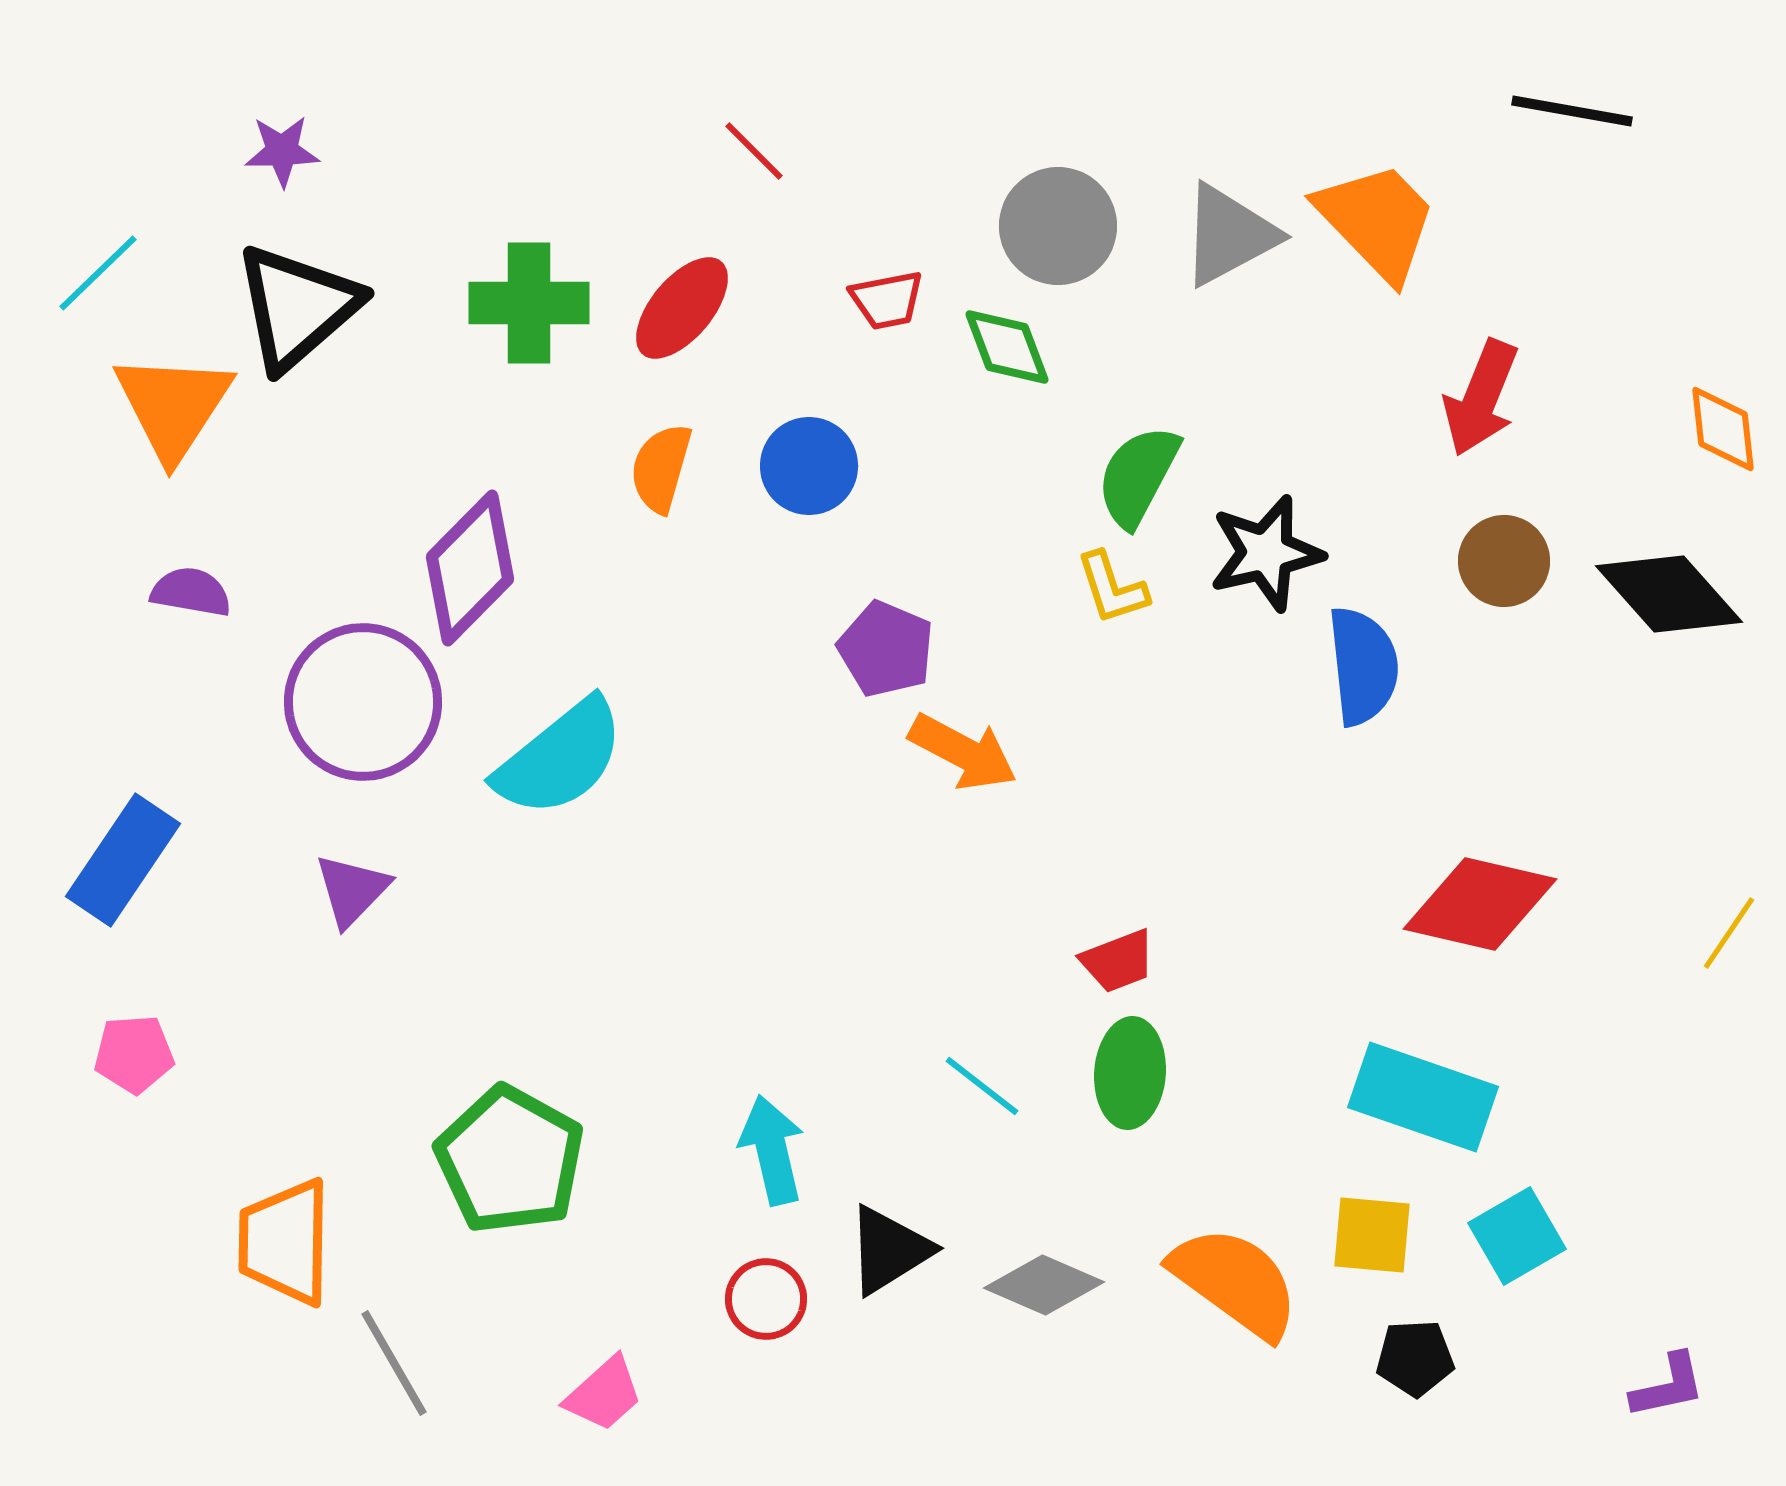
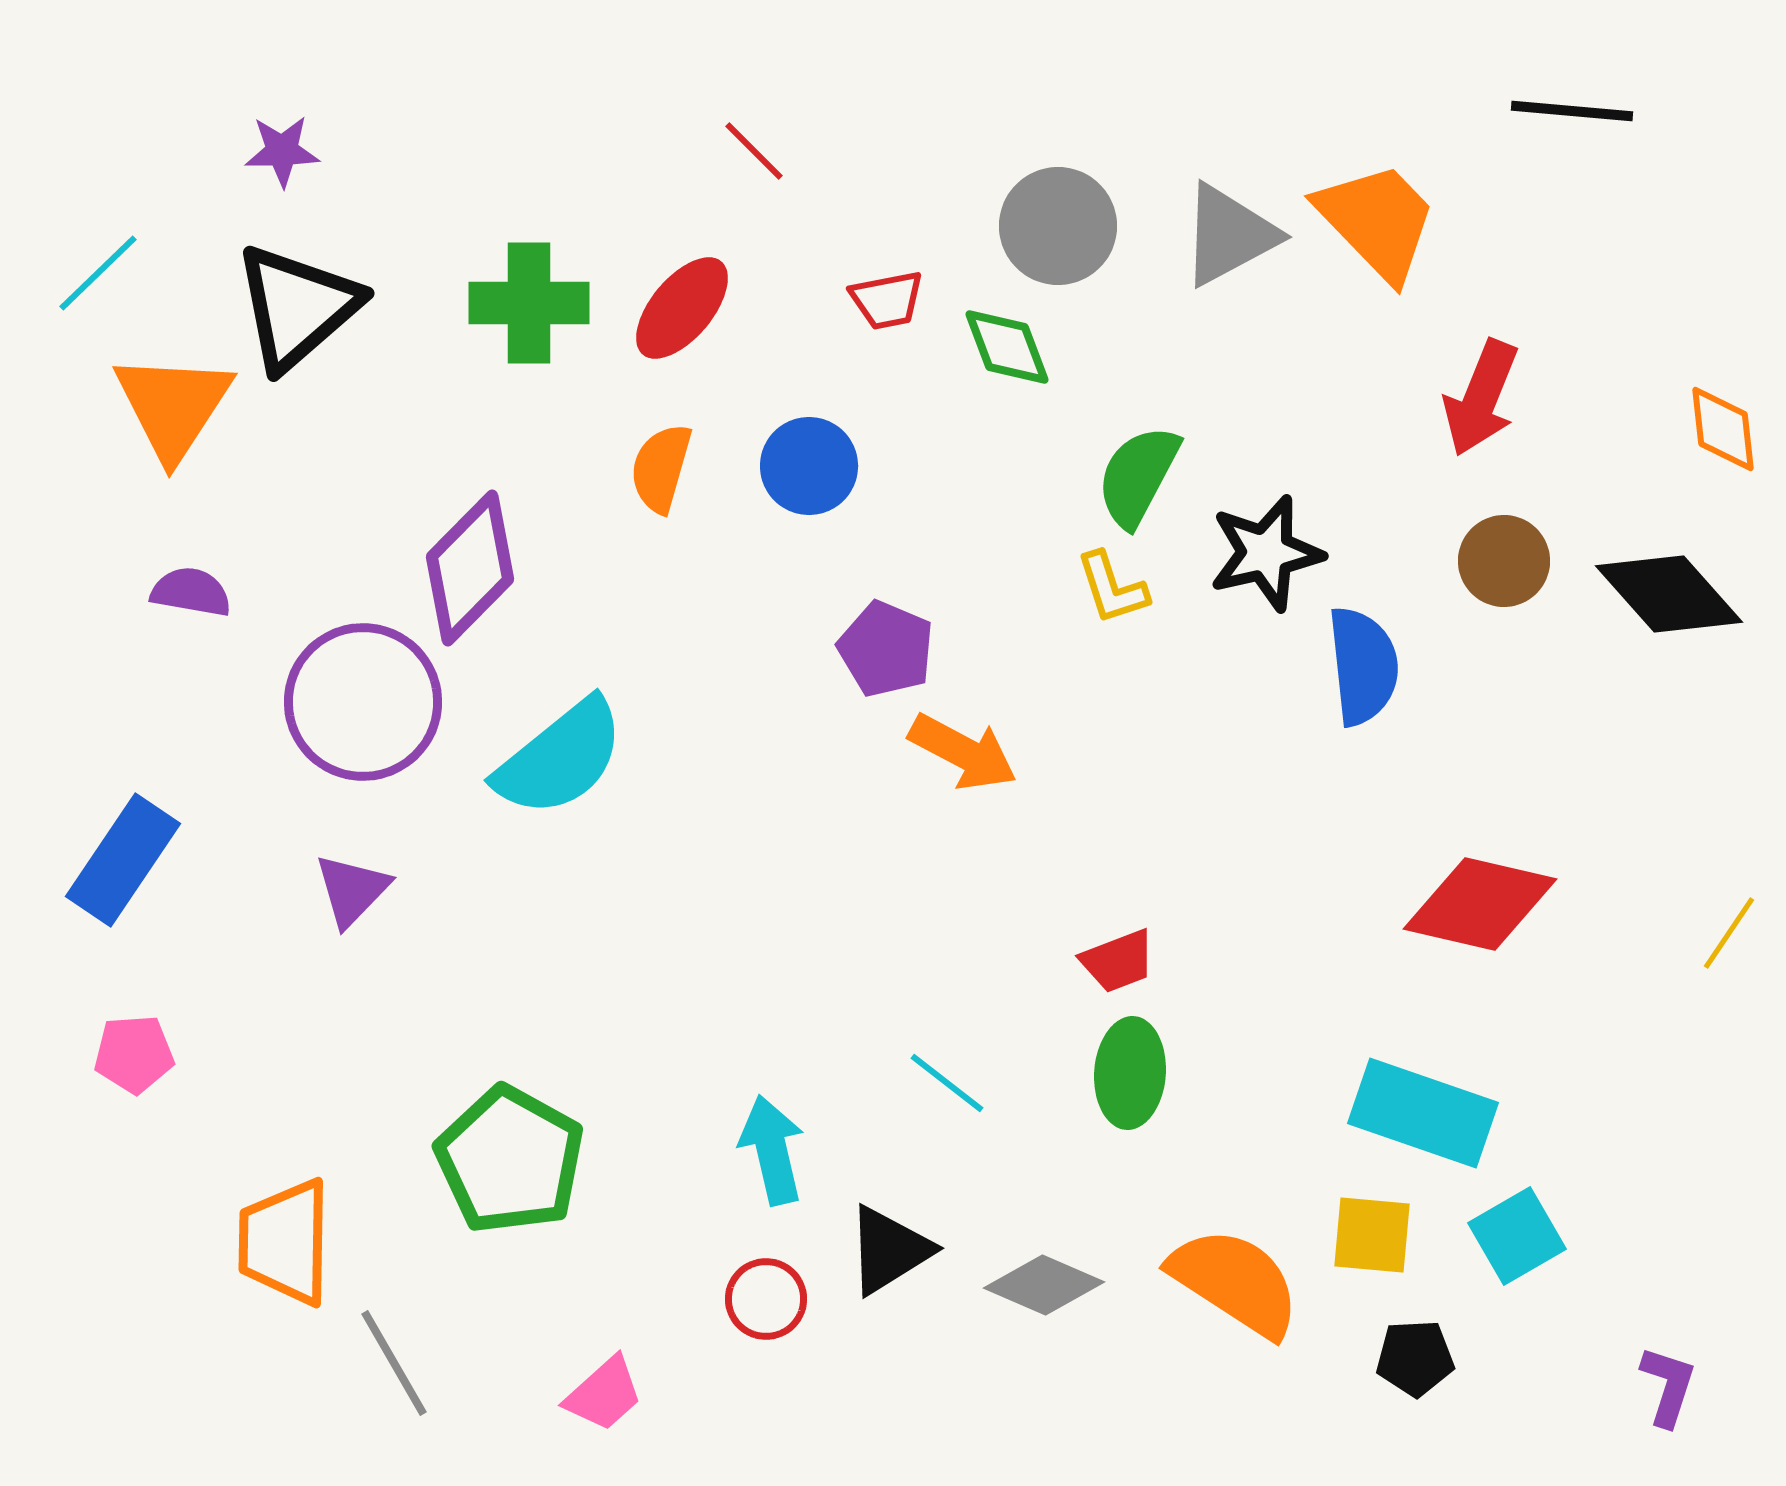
black line at (1572, 111): rotated 5 degrees counterclockwise
cyan line at (982, 1086): moved 35 px left, 3 px up
cyan rectangle at (1423, 1097): moved 16 px down
orange semicircle at (1235, 1282): rotated 3 degrees counterclockwise
purple L-shape at (1668, 1386): rotated 60 degrees counterclockwise
